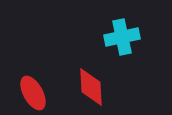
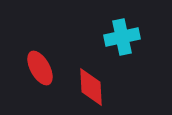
red ellipse: moved 7 px right, 25 px up
